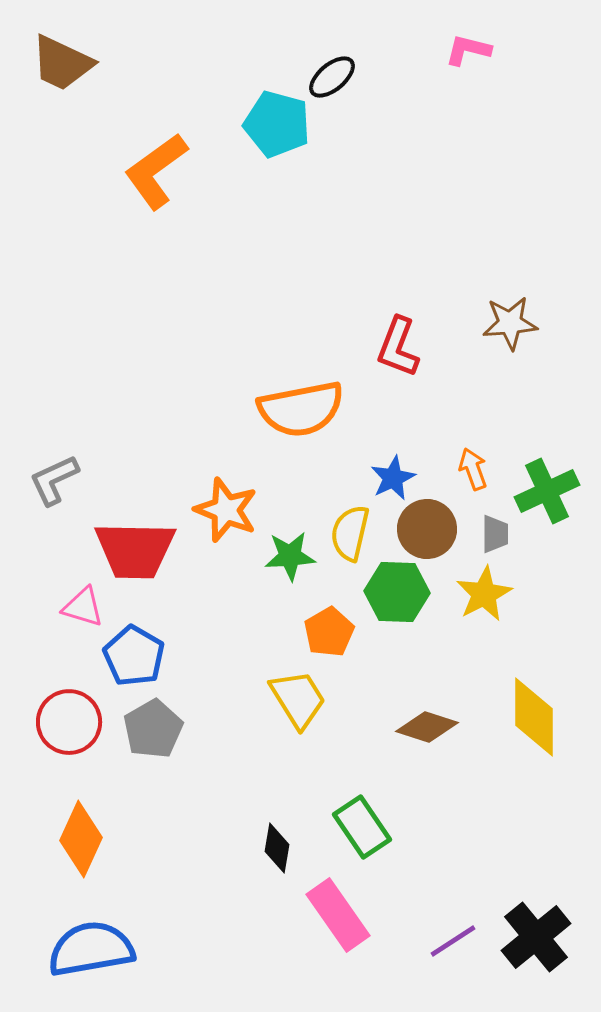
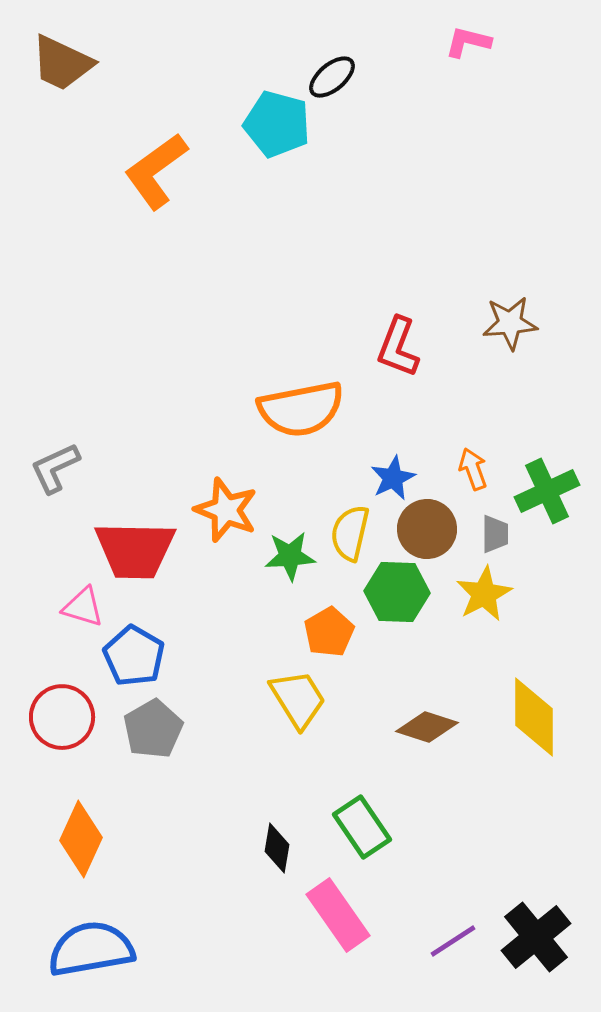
pink L-shape: moved 8 px up
gray L-shape: moved 1 px right, 12 px up
red circle: moved 7 px left, 5 px up
